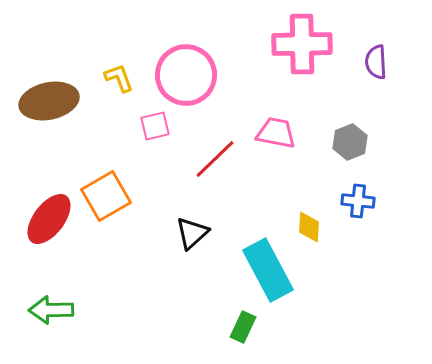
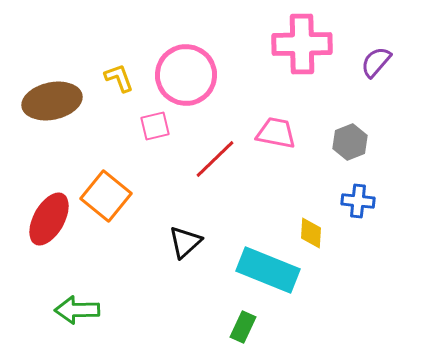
purple semicircle: rotated 44 degrees clockwise
brown ellipse: moved 3 px right
orange square: rotated 21 degrees counterclockwise
red ellipse: rotated 8 degrees counterclockwise
yellow diamond: moved 2 px right, 6 px down
black triangle: moved 7 px left, 9 px down
cyan rectangle: rotated 40 degrees counterclockwise
green arrow: moved 26 px right
